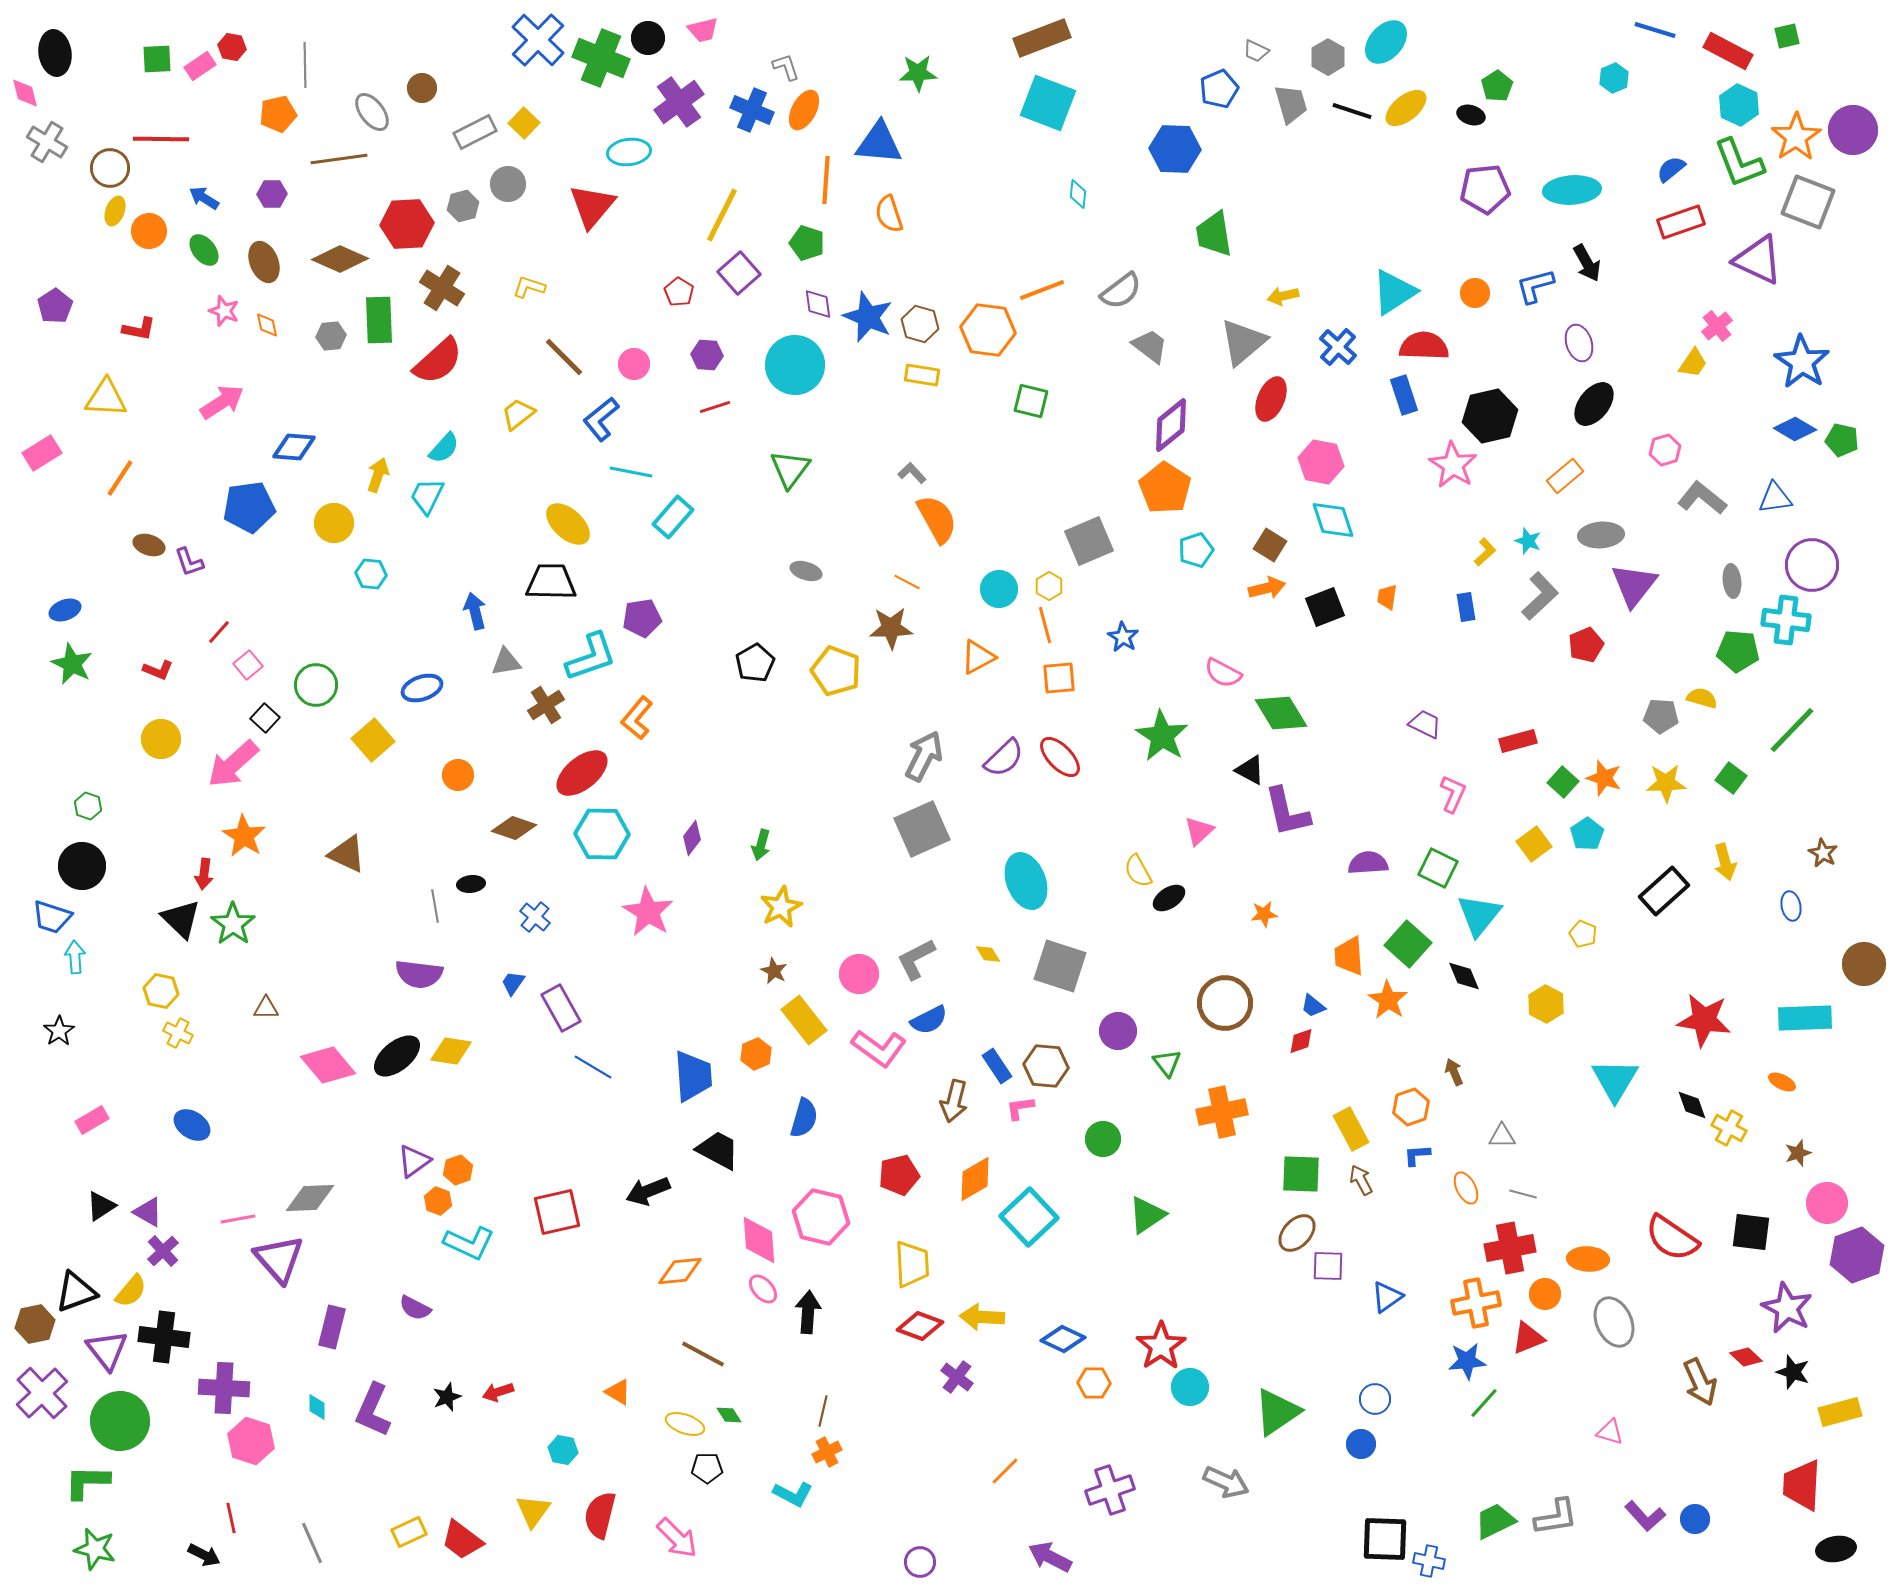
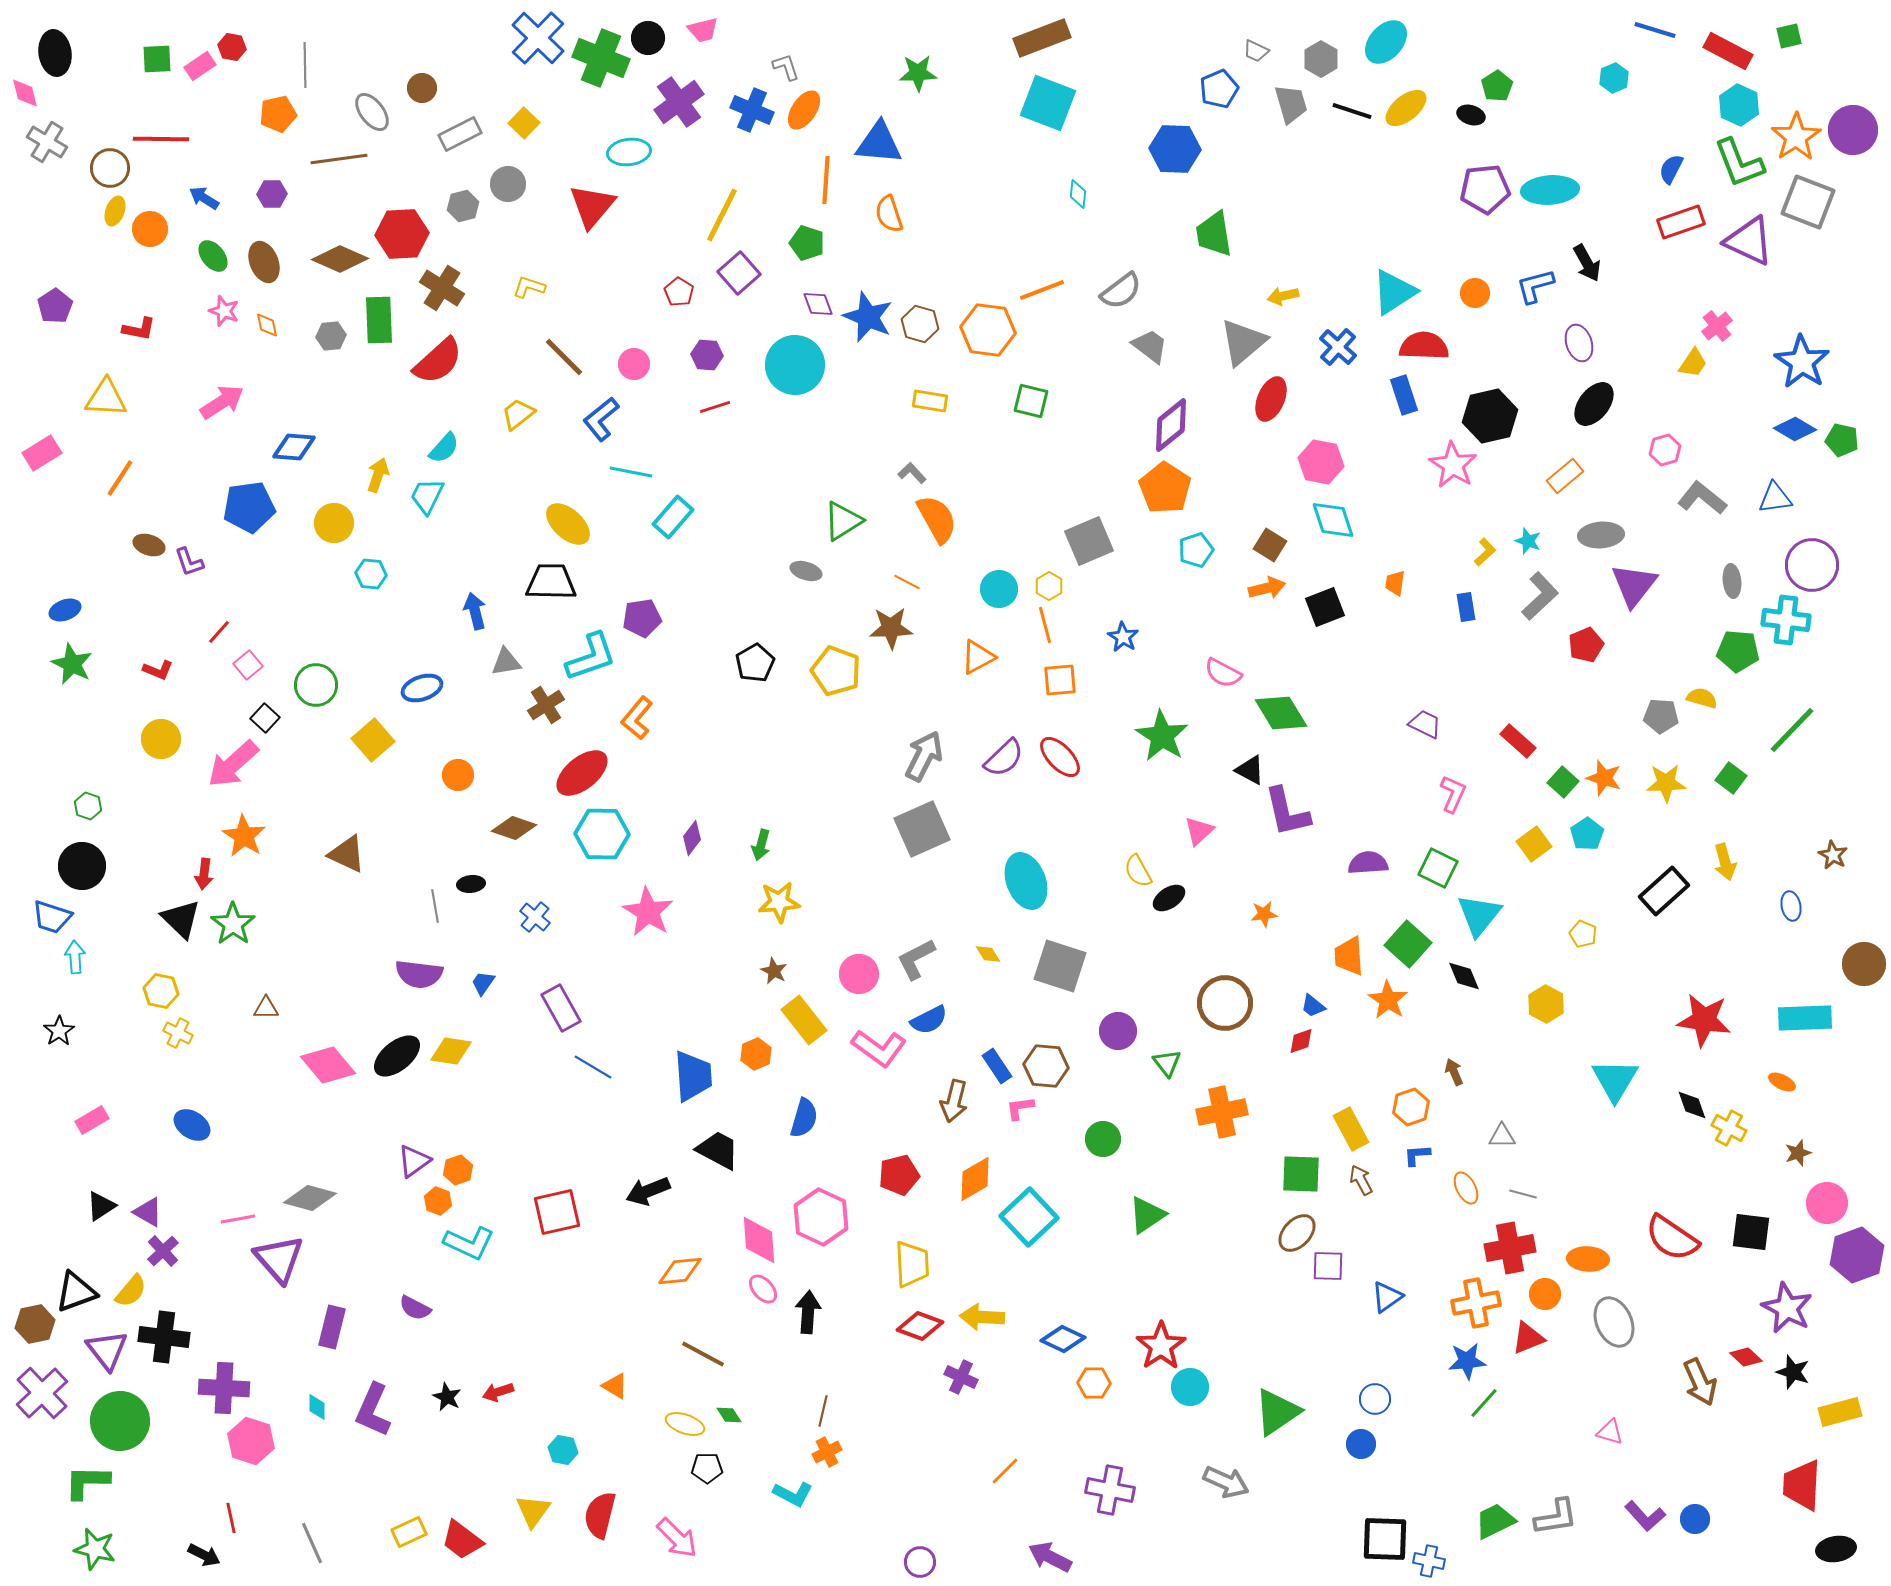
green square at (1787, 36): moved 2 px right
blue cross at (538, 40): moved 2 px up
gray hexagon at (1328, 57): moved 7 px left, 2 px down
orange ellipse at (804, 110): rotated 6 degrees clockwise
gray rectangle at (475, 132): moved 15 px left, 2 px down
blue semicircle at (1671, 169): rotated 24 degrees counterclockwise
cyan ellipse at (1572, 190): moved 22 px left
red hexagon at (407, 224): moved 5 px left, 10 px down
orange circle at (149, 231): moved 1 px right, 2 px up
green ellipse at (204, 250): moved 9 px right, 6 px down
purple triangle at (1758, 260): moved 9 px left, 19 px up
purple diamond at (818, 304): rotated 12 degrees counterclockwise
yellow rectangle at (922, 375): moved 8 px right, 26 px down
green triangle at (790, 469): moved 53 px right, 52 px down; rotated 21 degrees clockwise
orange trapezoid at (1387, 597): moved 8 px right, 14 px up
orange square at (1059, 678): moved 1 px right, 2 px down
red rectangle at (1518, 741): rotated 57 degrees clockwise
brown star at (1823, 853): moved 10 px right, 2 px down
yellow star at (781, 907): moved 2 px left, 5 px up; rotated 21 degrees clockwise
blue trapezoid at (513, 983): moved 30 px left
gray diamond at (310, 1198): rotated 18 degrees clockwise
pink hexagon at (821, 1217): rotated 12 degrees clockwise
purple cross at (957, 1377): moved 4 px right; rotated 12 degrees counterclockwise
orange triangle at (618, 1392): moved 3 px left, 6 px up
black star at (447, 1397): rotated 24 degrees counterclockwise
purple cross at (1110, 1490): rotated 30 degrees clockwise
